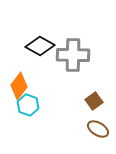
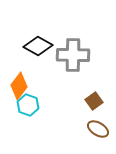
black diamond: moved 2 px left
